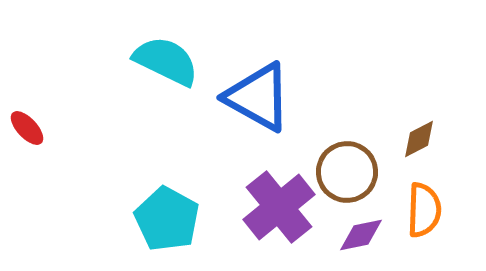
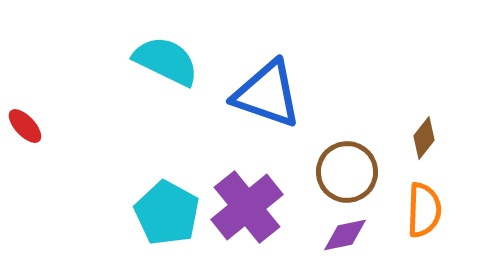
blue triangle: moved 9 px right, 3 px up; rotated 10 degrees counterclockwise
red ellipse: moved 2 px left, 2 px up
brown diamond: moved 5 px right, 1 px up; rotated 24 degrees counterclockwise
purple cross: moved 32 px left
cyan pentagon: moved 6 px up
purple diamond: moved 16 px left
